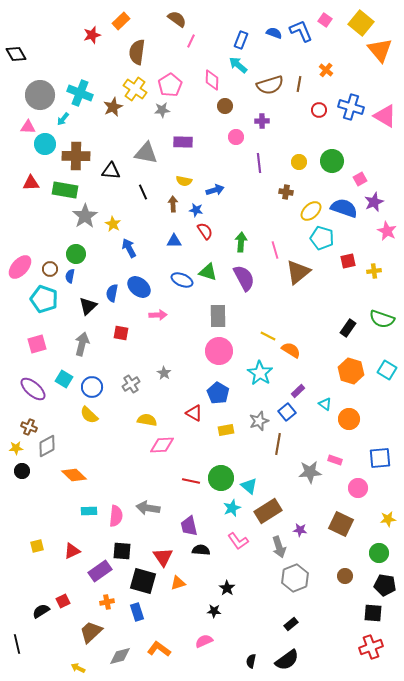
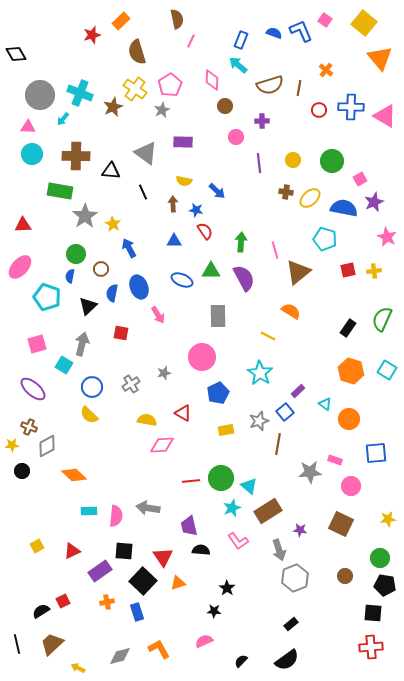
brown semicircle at (177, 19): rotated 42 degrees clockwise
yellow square at (361, 23): moved 3 px right
orange triangle at (380, 50): moved 8 px down
brown semicircle at (137, 52): rotated 25 degrees counterclockwise
brown line at (299, 84): moved 4 px down
blue cross at (351, 107): rotated 15 degrees counterclockwise
gray star at (162, 110): rotated 21 degrees counterclockwise
cyan circle at (45, 144): moved 13 px left, 10 px down
gray triangle at (146, 153): rotated 25 degrees clockwise
yellow circle at (299, 162): moved 6 px left, 2 px up
red triangle at (31, 183): moved 8 px left, 42 px down
green rectangle at (65, 190): moved 5 px left, 1 px down
blue arrow at (215, 190): moved 2 px right, 1 px down; rotated 60 degrees clockwise
blue semicircle at (344, 208): rotated 8 degrees counterclockwise
yellow ellipse at (311, 211): moved 1 px left, 13 px up
pink star at (387, 231): moved 6 px down
cyan pentagon at (322, 238): moved 3 px right, 1 px down
red square at (348, 261): moved 9 px down
brown circle at (50, 269): moved 51 px right
green triangle at (208, 272): moved 3 px right, 1 px up; rotated 18 degrees counterclockwise
blue ellipse at (139, 287): rotated 30 degrees clockwise
cyan pentagon at (44, 299): moved 3 px right, 2 px up
pink arrow at (158, 315): rotated 60 degrees clockwise
green semicircle at (382, 319): rotated 95 degrees clockwise
orange semicircle at (291, 350): moved 39 px up
pink circle at (219, 351): moved 17 px left, 6 px down
gray star at (164, 373): rotated 24 degrees clockwise
cyan square at (64, 379): moved 14 px up
blue pentagon at (218, 393): rotated 15 degrees clockwise
blue square at (287, 412): moved 2 px left
red triangle at (194, 413): moved 11 px left
yellow star at (16, 448): moved 4 px left, 3 px up
blue square at (380, 458): moved 4 px left, 5 px up
red line at (191, 481): rotated 18 degrees counterclockwise
pink circle at (358, 488): moved 7 px left, 2 px up
yellow square at (37, 546): rotated 16 degrees counterclockwise
gray arrow at (279, 547): moved 3 px down
black square at (122, 551): moved 2 px right
green circle at (379, 553): moved 1 px right, 5 px down
black square at (143, 581): rotated 28 degrees clockwise
brown trapezoid at (91, 632): moved 39 px left, 12 px down
red cross at (371, 647): rotated 15 degrees clockwise
orange L-shape at (159, 649): rotated 25 degrees clockwise
black semicircle at (251, 661): moved 10 px left; rotated 32 degrees clockwise
